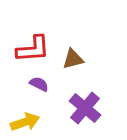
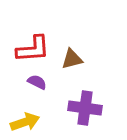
brown triangle: moved 1 px left
purple semicircle: moved 2 px left, 2 px up
purple cross: rotated 32 degrees counterclockwise
